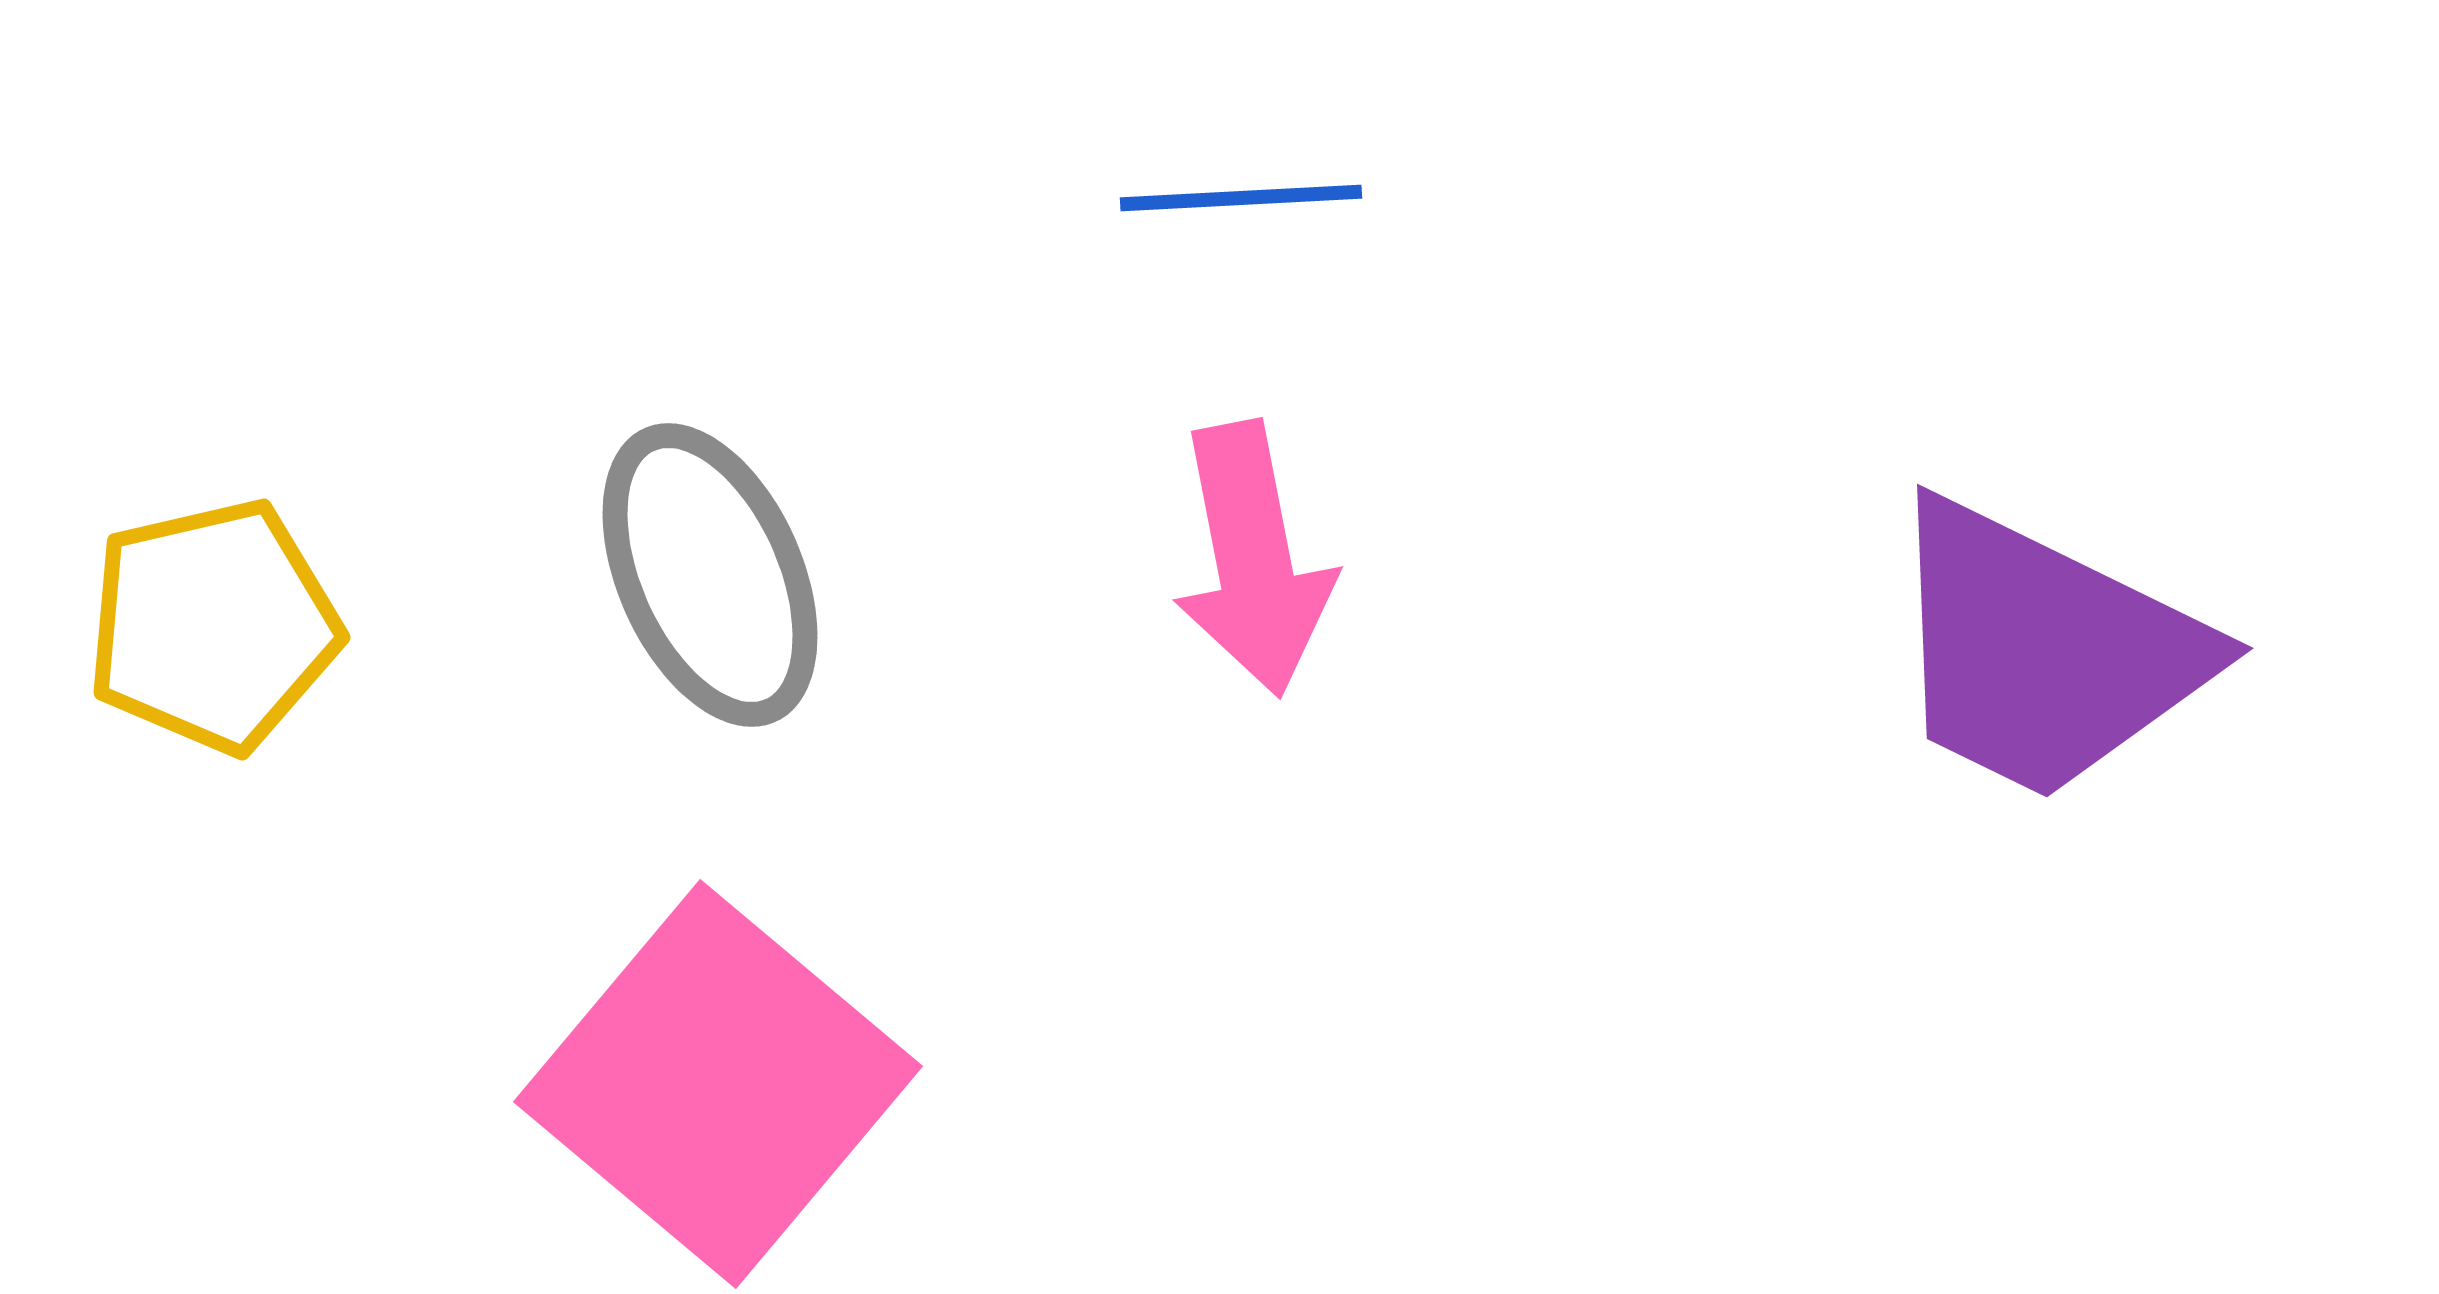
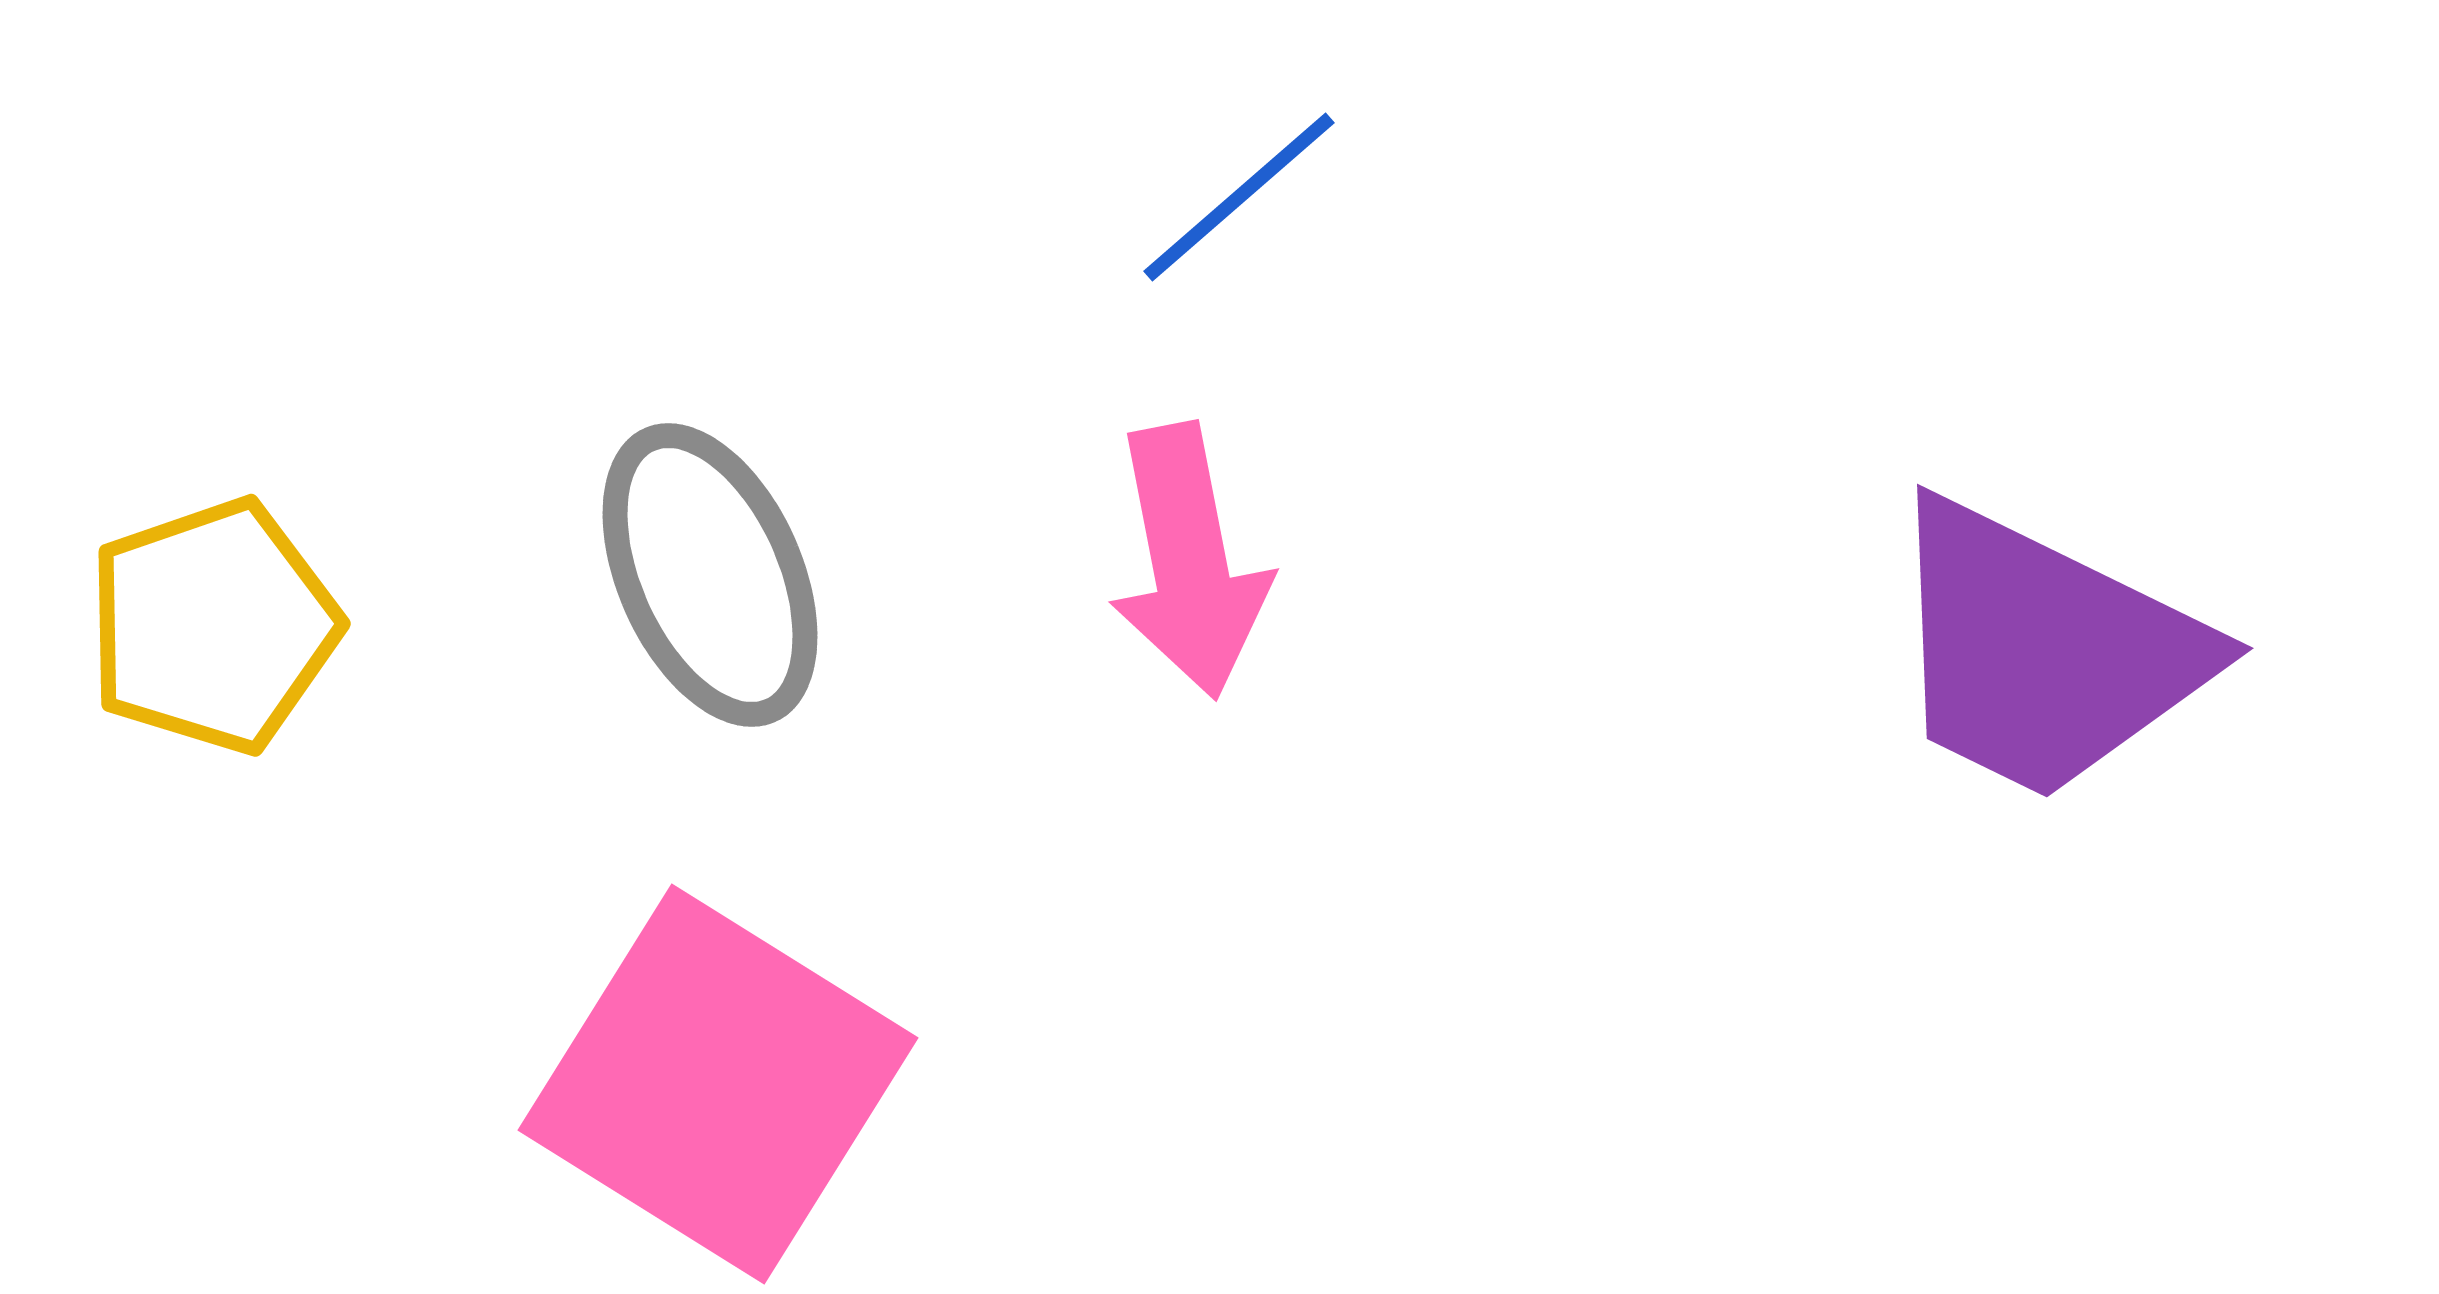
blue line: moved 2 px left, 1 px up; rotated 38 degrees counterclockwise
pink arrow: moved 64 px left, 2 px down
yellow pentagon: rotated 6 degrees counterclockwise
pink square: rotated 8 degrees counterclockwise
